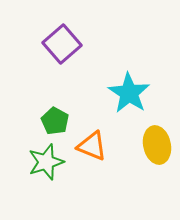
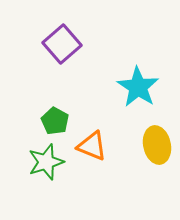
cyan star: moved 9 px right, 6 px up
